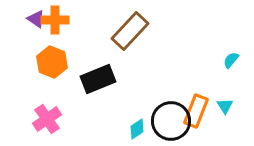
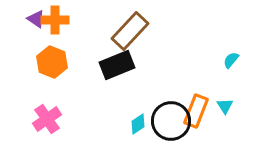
black rectangle: moved 19 px right, 14 px up
cyan diamond: moved 1 px right, 5 px up
